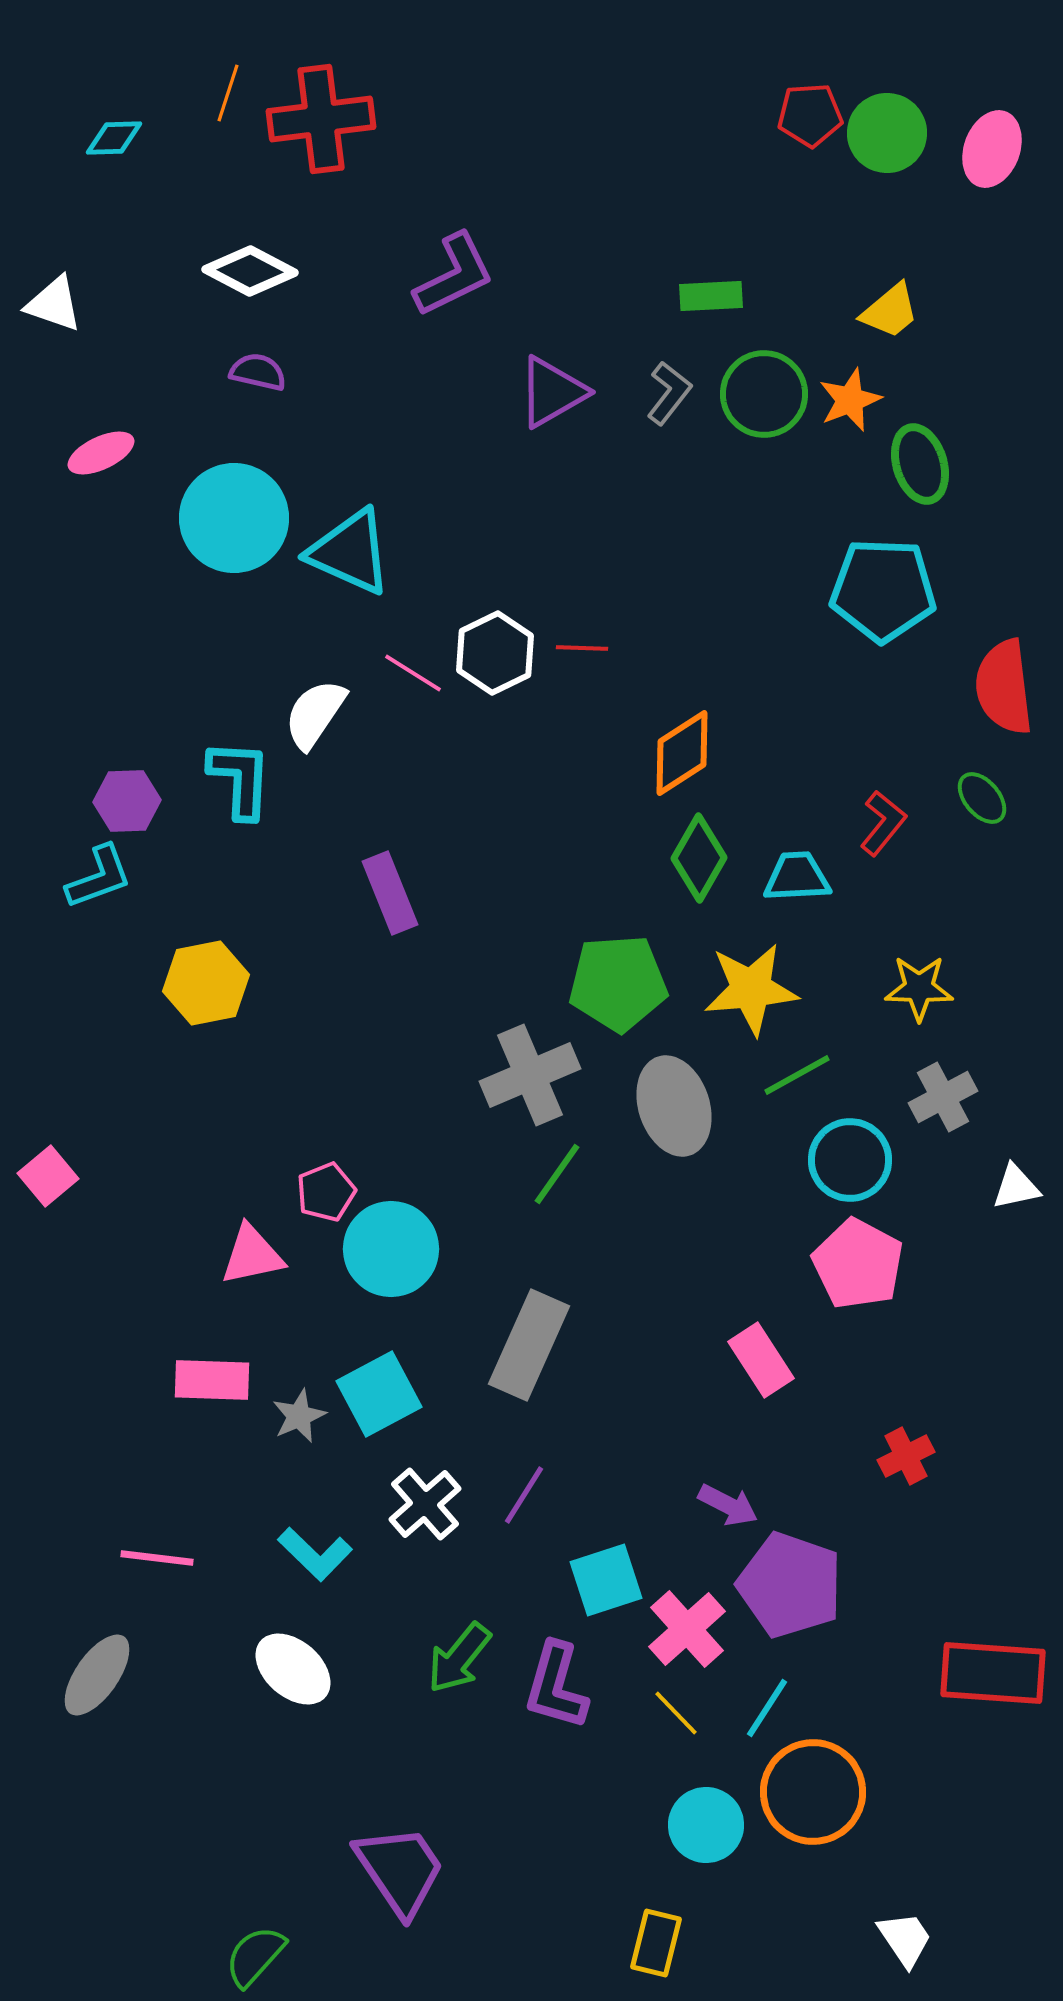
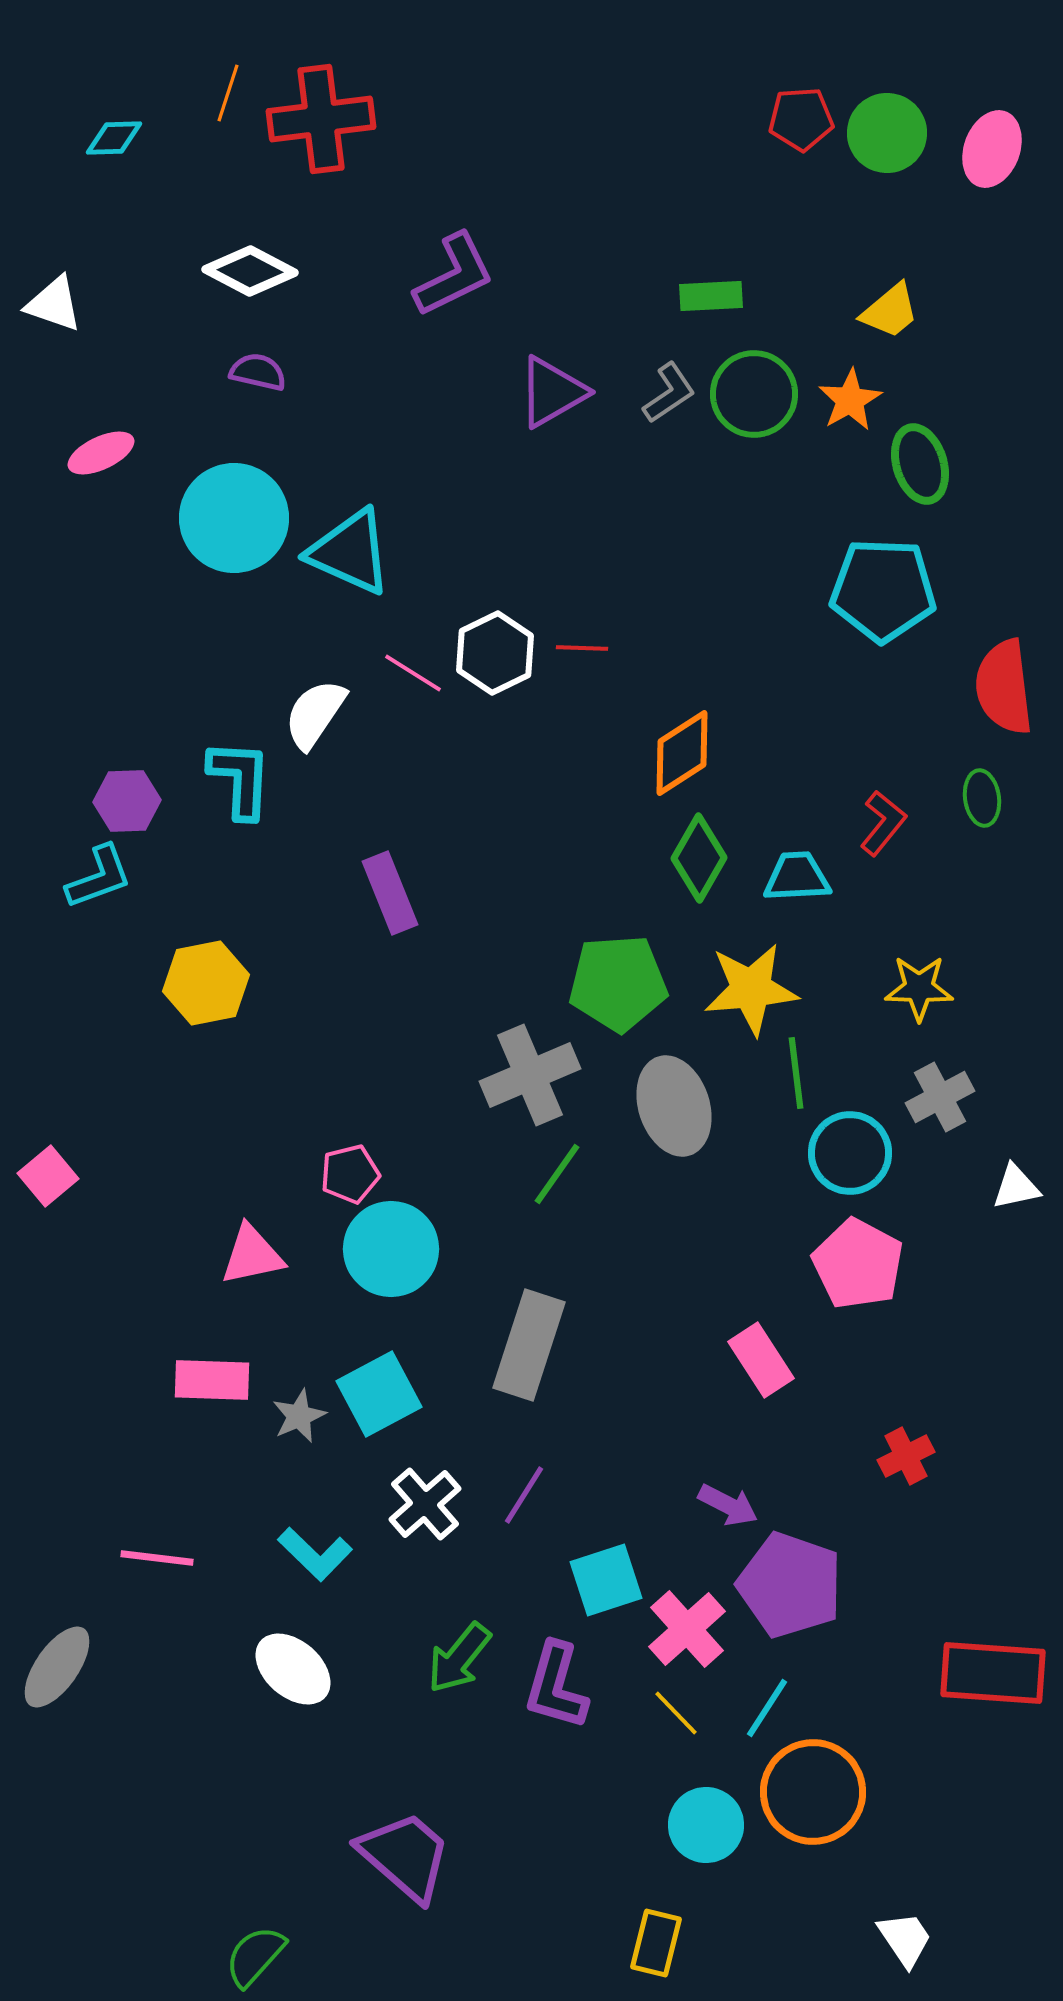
red pentagon at (810, 115): moved 9 px left, 4 px down
gray L-shape at (669, 393): rotated 18 degrees clockwise
green circle at (764, 394): moved 10 px left
orange star at (850, 400): rotated 8 degrees counterclockwise
green ellipse at (982, 798): rotated 32 degrees clockwise
green line at (797, 1075): moved 1 px left, 2 px up; rotated 68 degrees counterclockwise
gray cross at (943, 1097): moved 3 px left
cyan circle at (850, 1160): moved 7 px up
pink pentagon at (326, 1192): moved 24 px right, 18 px up; rotated 8 degrees clockwise
gray rectangle at (529, 1345): rotated 6 degrees counterclockwise
gray ellipse at (97, 1675): moved 40 px left, 8 px up
purple trapezoid at (400, 1870): moved 5 px right, 14 px up; rotated 15 degrees counterclockwise
